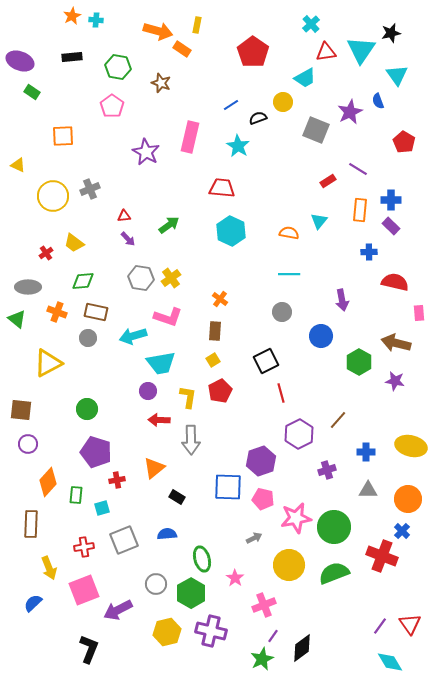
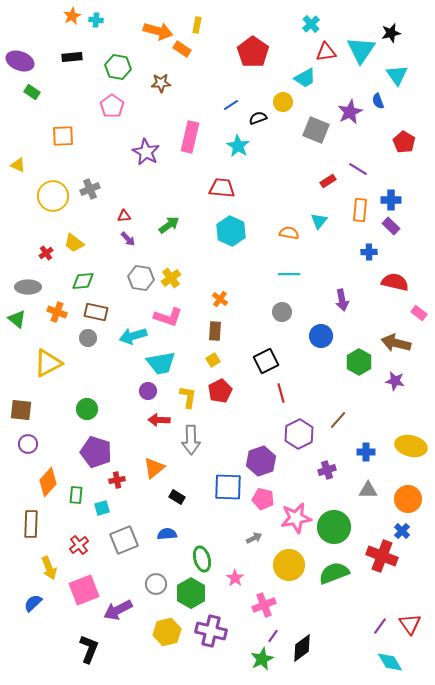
brown star at (161, 83): rotated 24 degrees counterclockwise
pink rectangle at (419, 313): rotated 49 degrees counterclockwise
red cross at (84, 547): moved 5 px left, 2 px up; rotated 30 degrees counterclockwise
